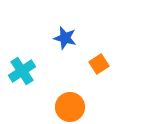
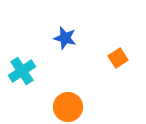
orange square: moved 19 px right, 6 px up
orange circle: moved 2 px left
